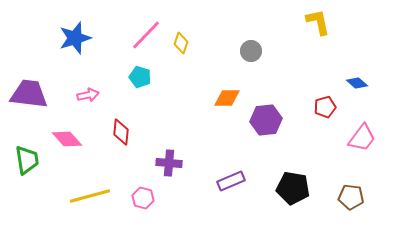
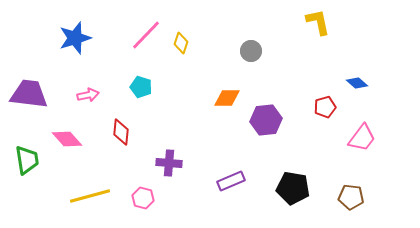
cyan pentagon: moved 1 px right, 10 px down
